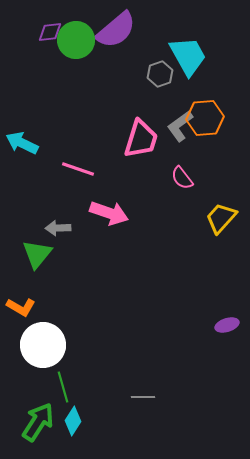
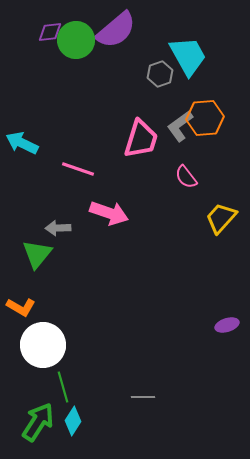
pink semicircle: moved 4 px right, 1 px up
